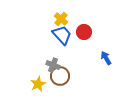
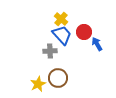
blue arrow: moved 9 px left, 14 px up
gray cross: moved 3 px left, 14 px up; rotated 24 degrees counterclockwise
brown circle: moved 2 px left, 2 px down
